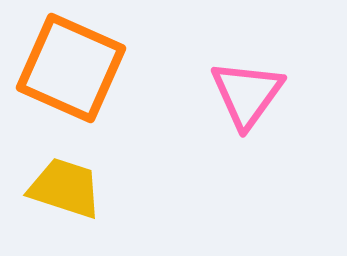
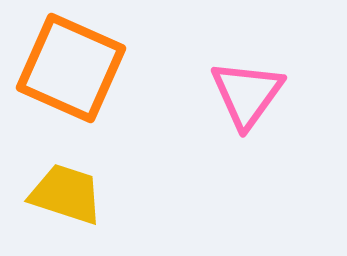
yellow trapezoid: moved 1 px right, 6 px down
